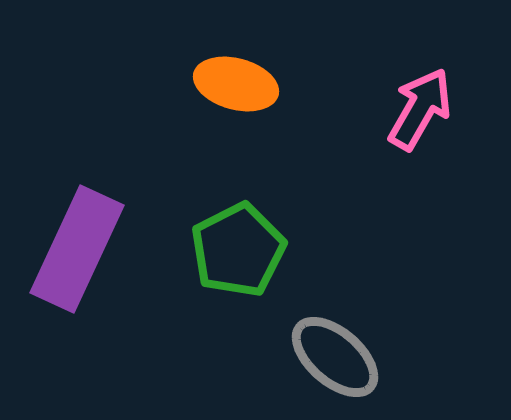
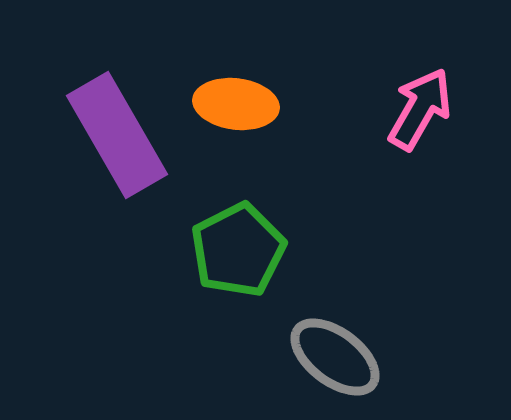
orange ellipse: moved 20 px down; rotated 8 degrees counterclockwise
purple rectangle: moved 40 px right, 114 px up; rotated 55 degrees counterclockwise
gray ellipse: rotated 4 degrees counterclockwise
